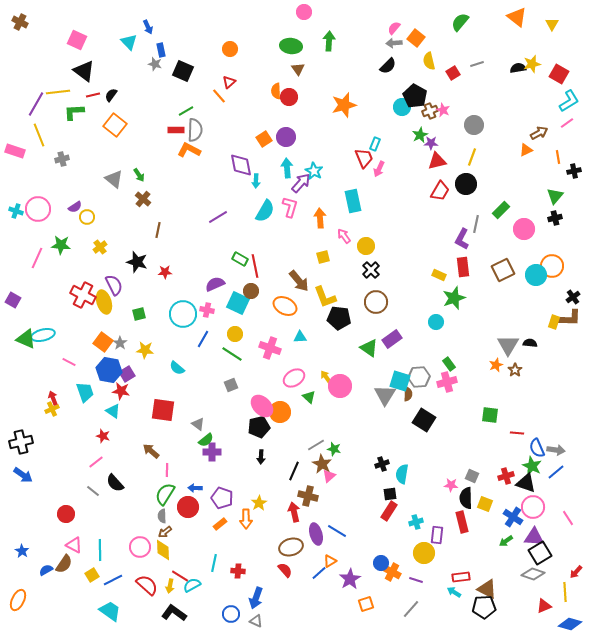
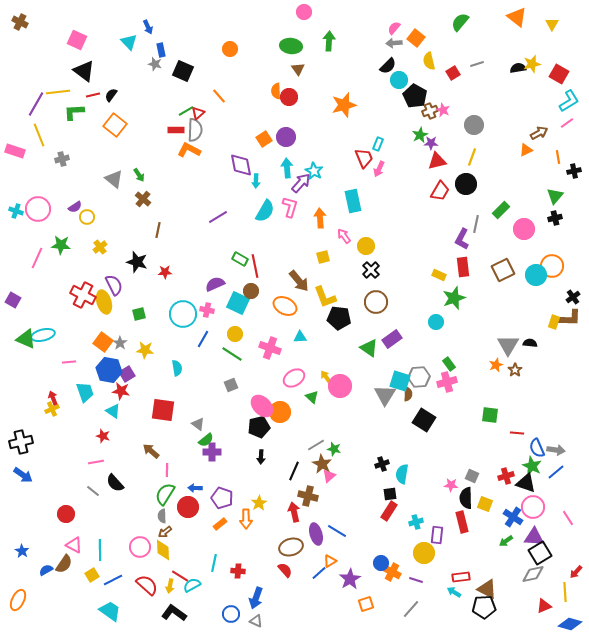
red triangle at (229, 82): moved 31 px left, 31 px down
cyan circle at (402, 107): moved 3 px left, 27 px up
cyan rectangle at (375, 144): moved 3 px right
pink line at (69, 362): rotated 32 degrees counterclockwise
cyan semicircle at (177, 368): rotated 140 degrees counterclockwise
green triangle at (309, 397): moved 3 px right
pink line at (96, 462): rotated 28 degrees clockwise
gray diamond at (533, 574): rotated 30 degrees counterclockwise
